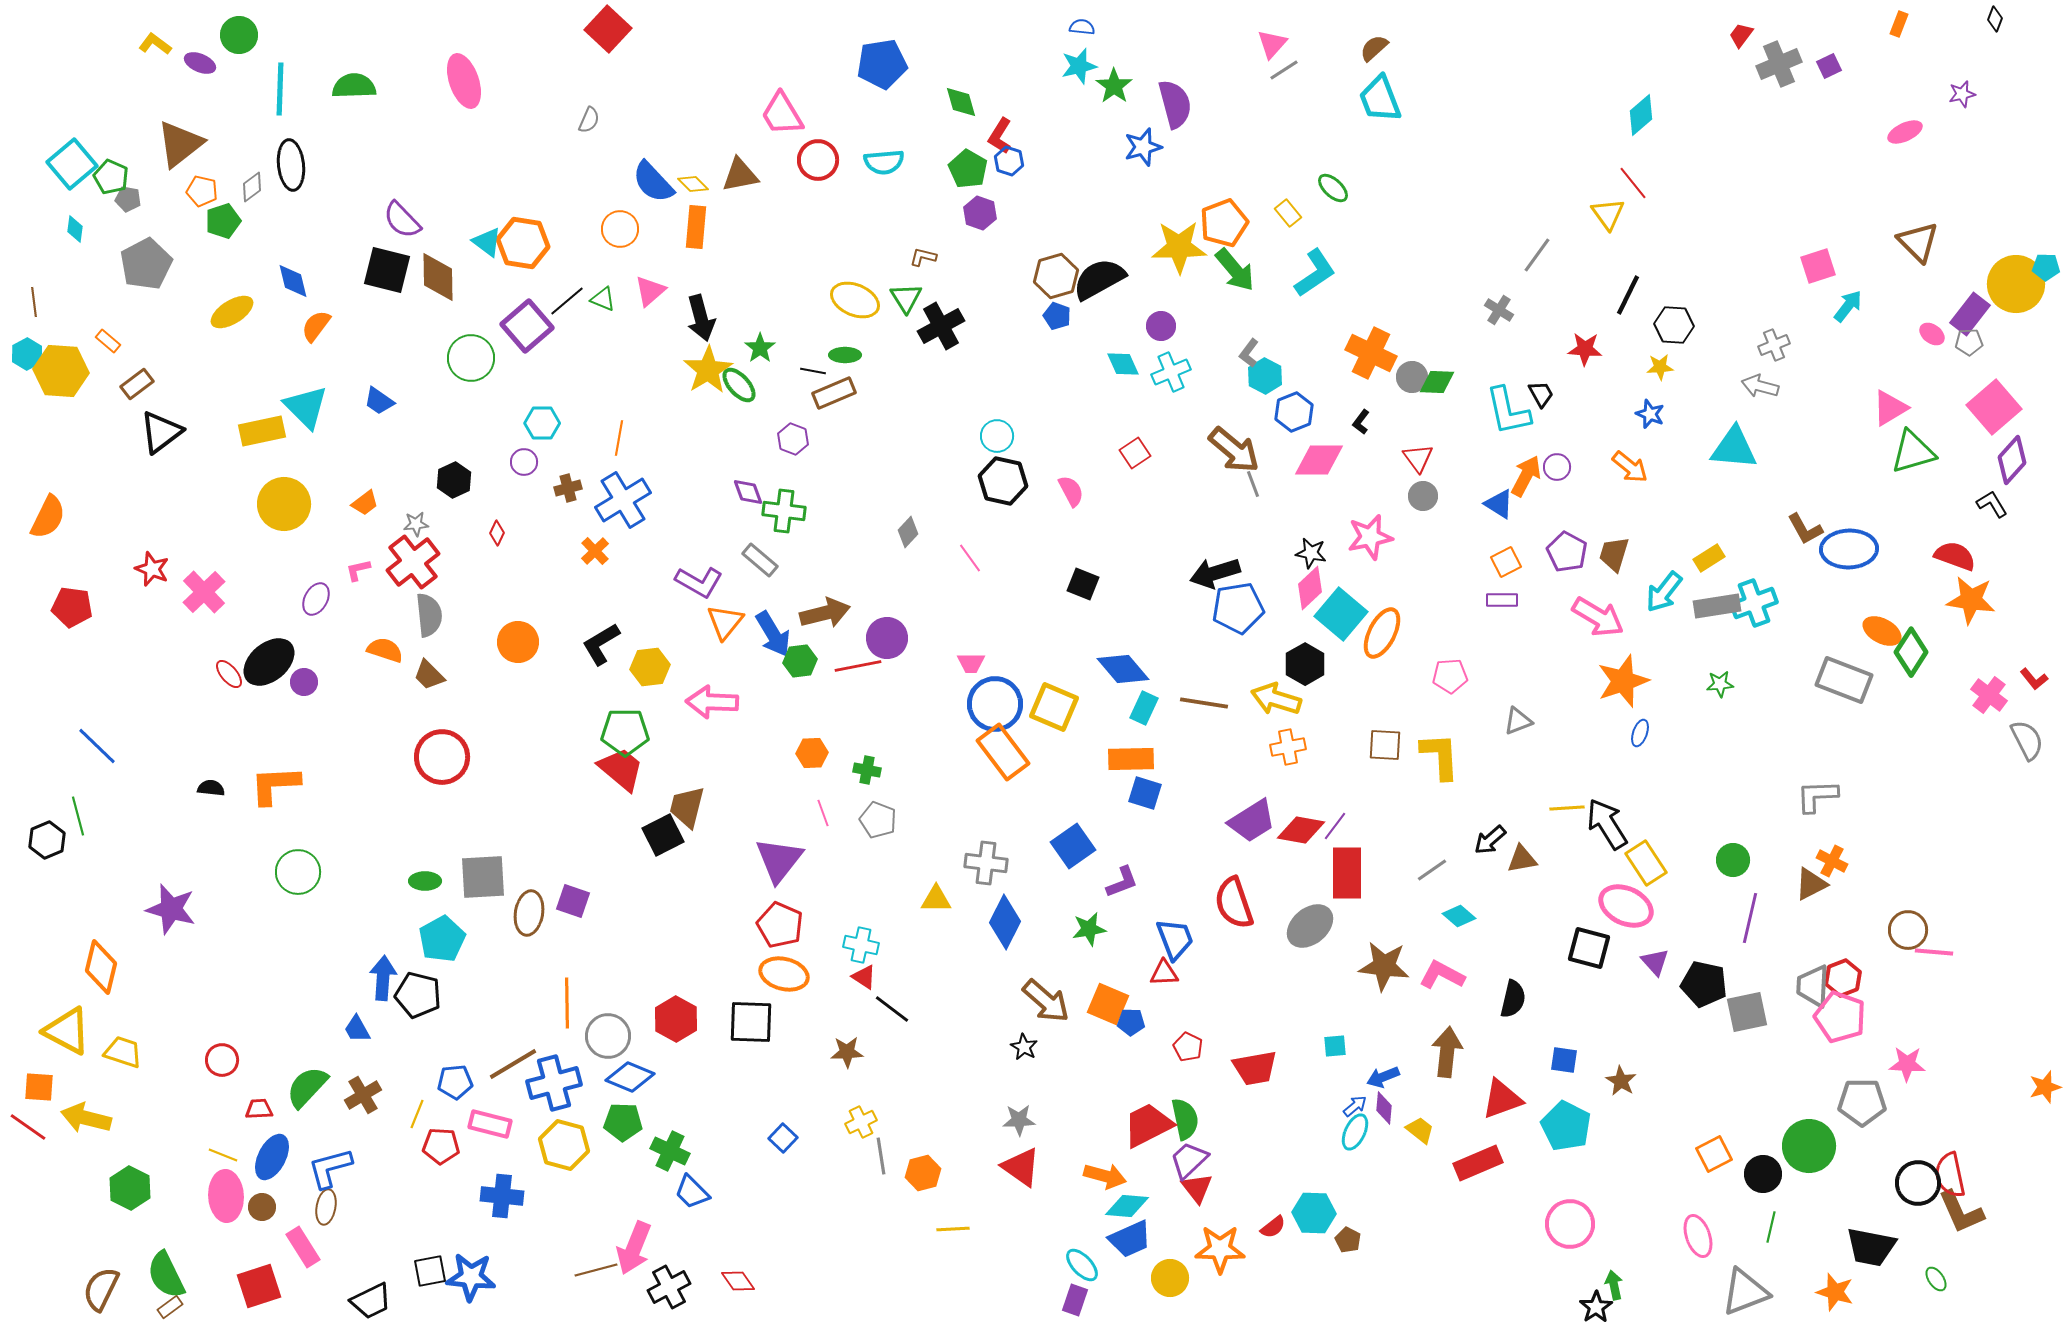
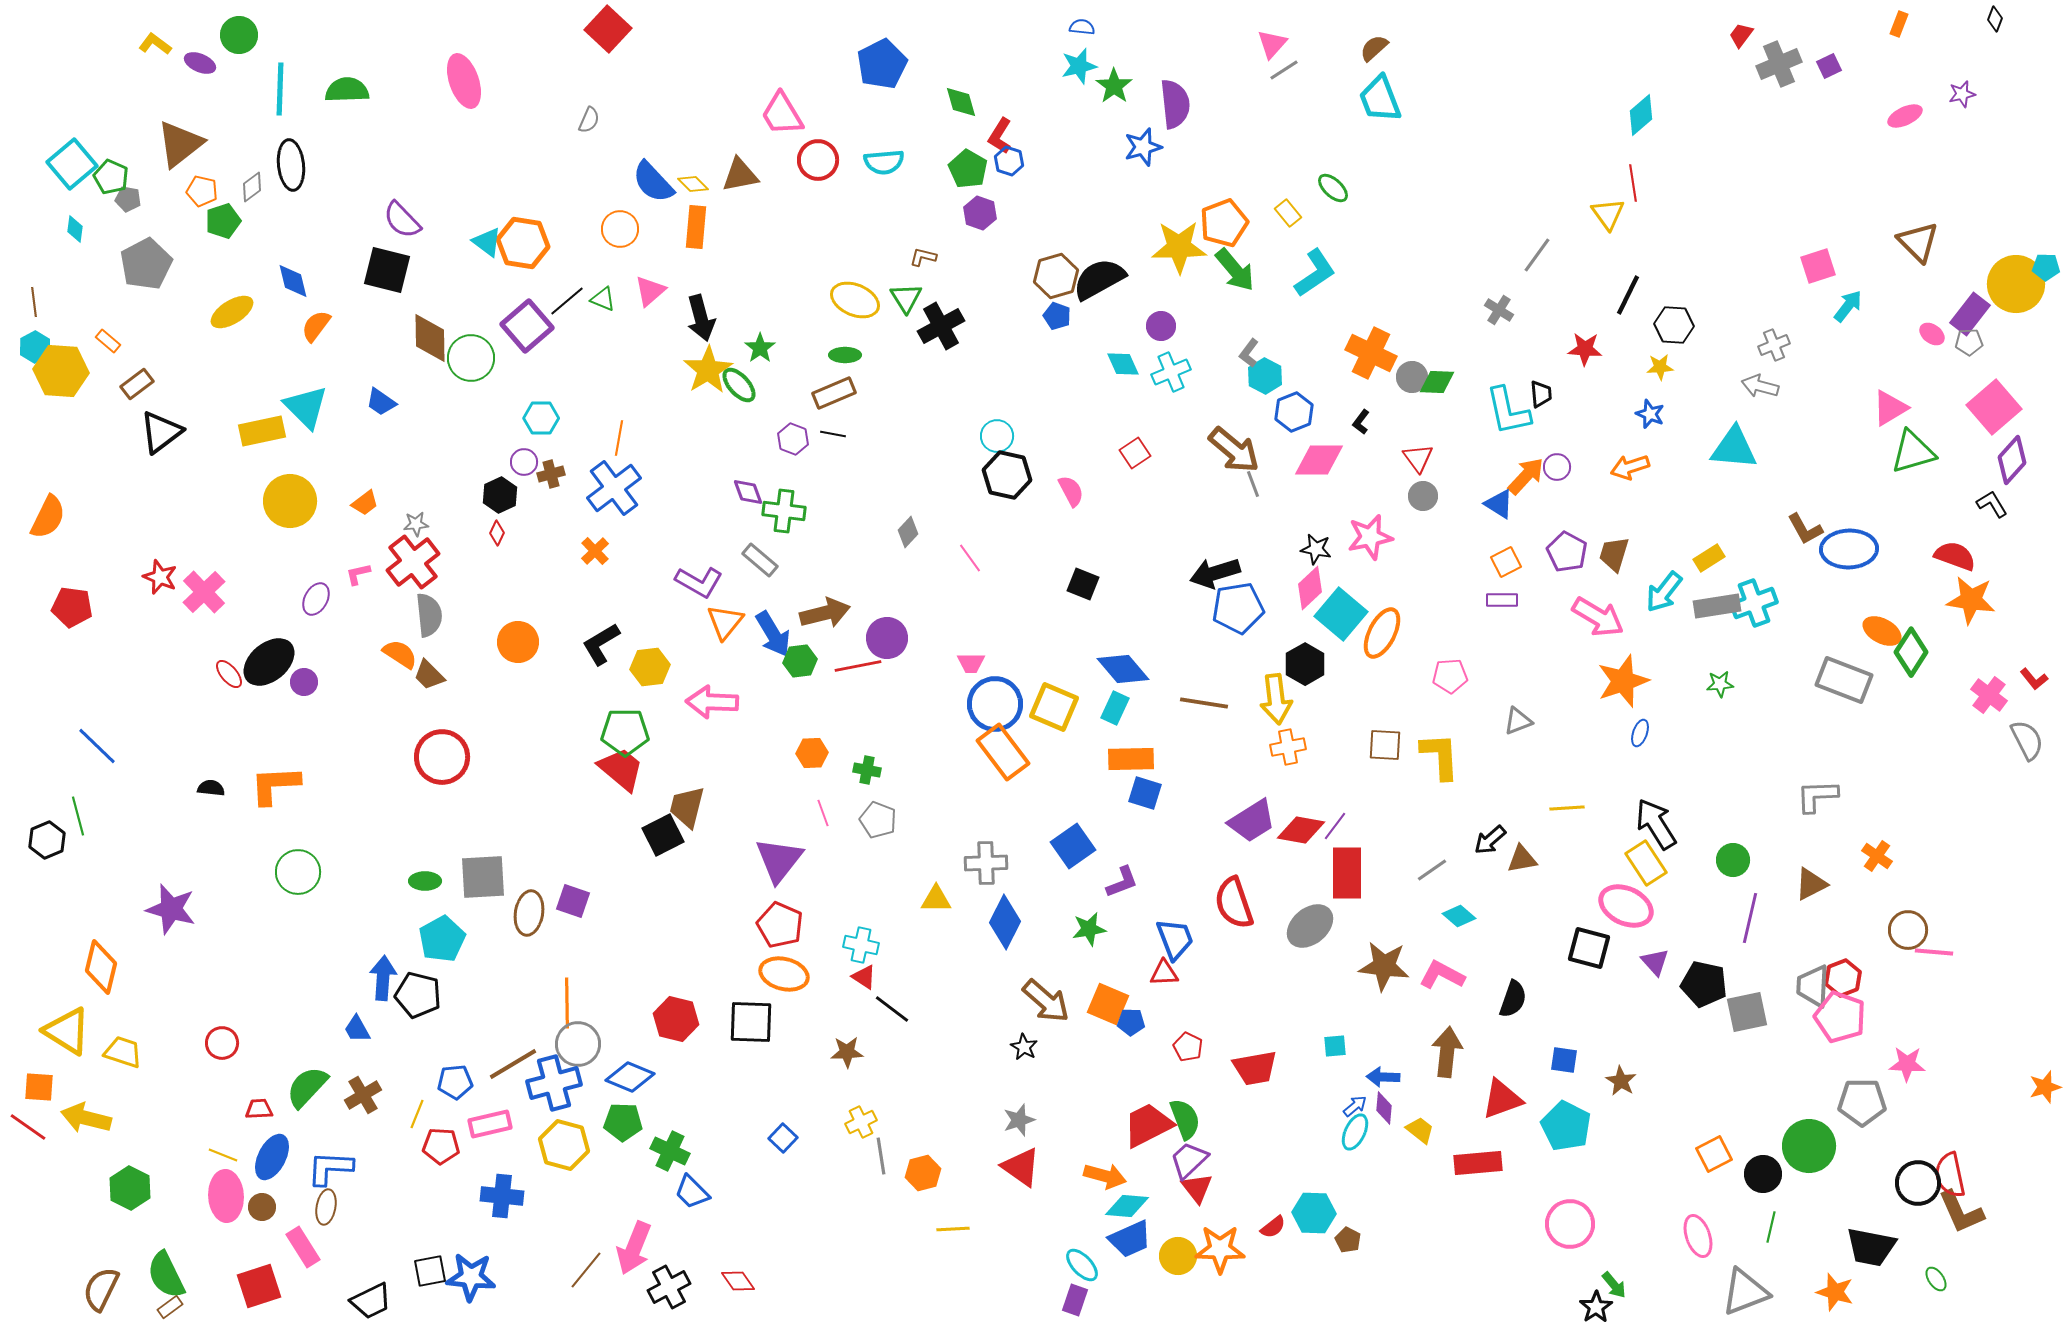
blue pentagon at (882, 64): rotated 18 degrees counterclockwise
green semicircle at (354, 86): moved 7 px left, 4 px down
purple semicircle at (1175, 104): rotated 9 degrees clockwise
pink ellipse at (1905, 132): moved 16 px up
red line at (1633, 183): rotated 30 degrees clockwise
brown diamond at (438, 277): moved 8 px left, 61 px down
cyan hexagon at (27, 354): moved 8 px right, 7 px up
black line at (813, 371): moved 20 px right, 63 px down
black trapezoid at (1541, 394): rotated 24 degrees clockwise
blue trapezoid at (379, 401): moved 2 px right, 1 px down
cyan hexagon at (542, 423): moved 1 px left, 5 px up
orange arrow at (1630, 467): rotated 123 degrees clockwise
orange arrow at (1526, 476): rotated 15 degrees clockwise
black hexagon at (454, 480): moved 46 px right, 15 px down
black hexagon at (1003, 481): moved 4 px right, 6 px up
brown cross at (568, 488): moved 17 px left, 14 px up
blue cross at (623, 500): moved 9 px left, 12 px up; rotated 6 degrees counterclockwise
yellow circle at (284, 504): moved 6 px right, 3 px up
black star at (1311, 553): moved 5 px right, 4 px up
red star at (152, 569): moved 8 px right, 8 px down
pink L-shape at (358, 570): moved 4 px down
orange semicircle at (385, 650): moved 15 px right, 4 px down; rotated 15 degrees clockwise
yellow arrow at (1276, 699): rotated 114 degrees counterclockwise
cyan rectangle at (1144, 708): moved 29 px left
black arrow at (1607, 824): moved 49 px right
orange cross at (1832, 861): moved 45 px right, 5 px up; rotated 8 degrees clockwise
gray cross at (986, 863): rotated 9 degrees counterclockwise
black semicircle at (1513, 999): rotated 6 degrees clockwise
red hexagon at (676, 1019): rotated 15 degrees counterclockwise
yellow triangle at (67, 1031): rotated 4 degrees clockwise
gray circle at (608, 1036): moved 30 px left, 8 px down
red circle at (222, 1060): moved 17 px up
blue arrow at (1383, 1077): rotated 24 degrees clockwise
green semicircle at (1185, 1119): rotated 9 degrees counterclockwise
gray star at (1019, 1120): rotated 16 degrees counterclockwise
pink rectangle at (490, 1124): rotated 27 degrees counterclockwise
red rectangle at (1478, 1163): rotated 18 degrees clockwise
blue L-shape at (330, 1168): rotated 18 degrees clockwise
brown line at (596, 1270): moved 10 px left; rotated 36 degrees counterclockwise
yellow circle at (1170, 1278): moved 8 px right, 22 px up
green arrow at (1614, 1285): rotated 152 degrees clockwise
